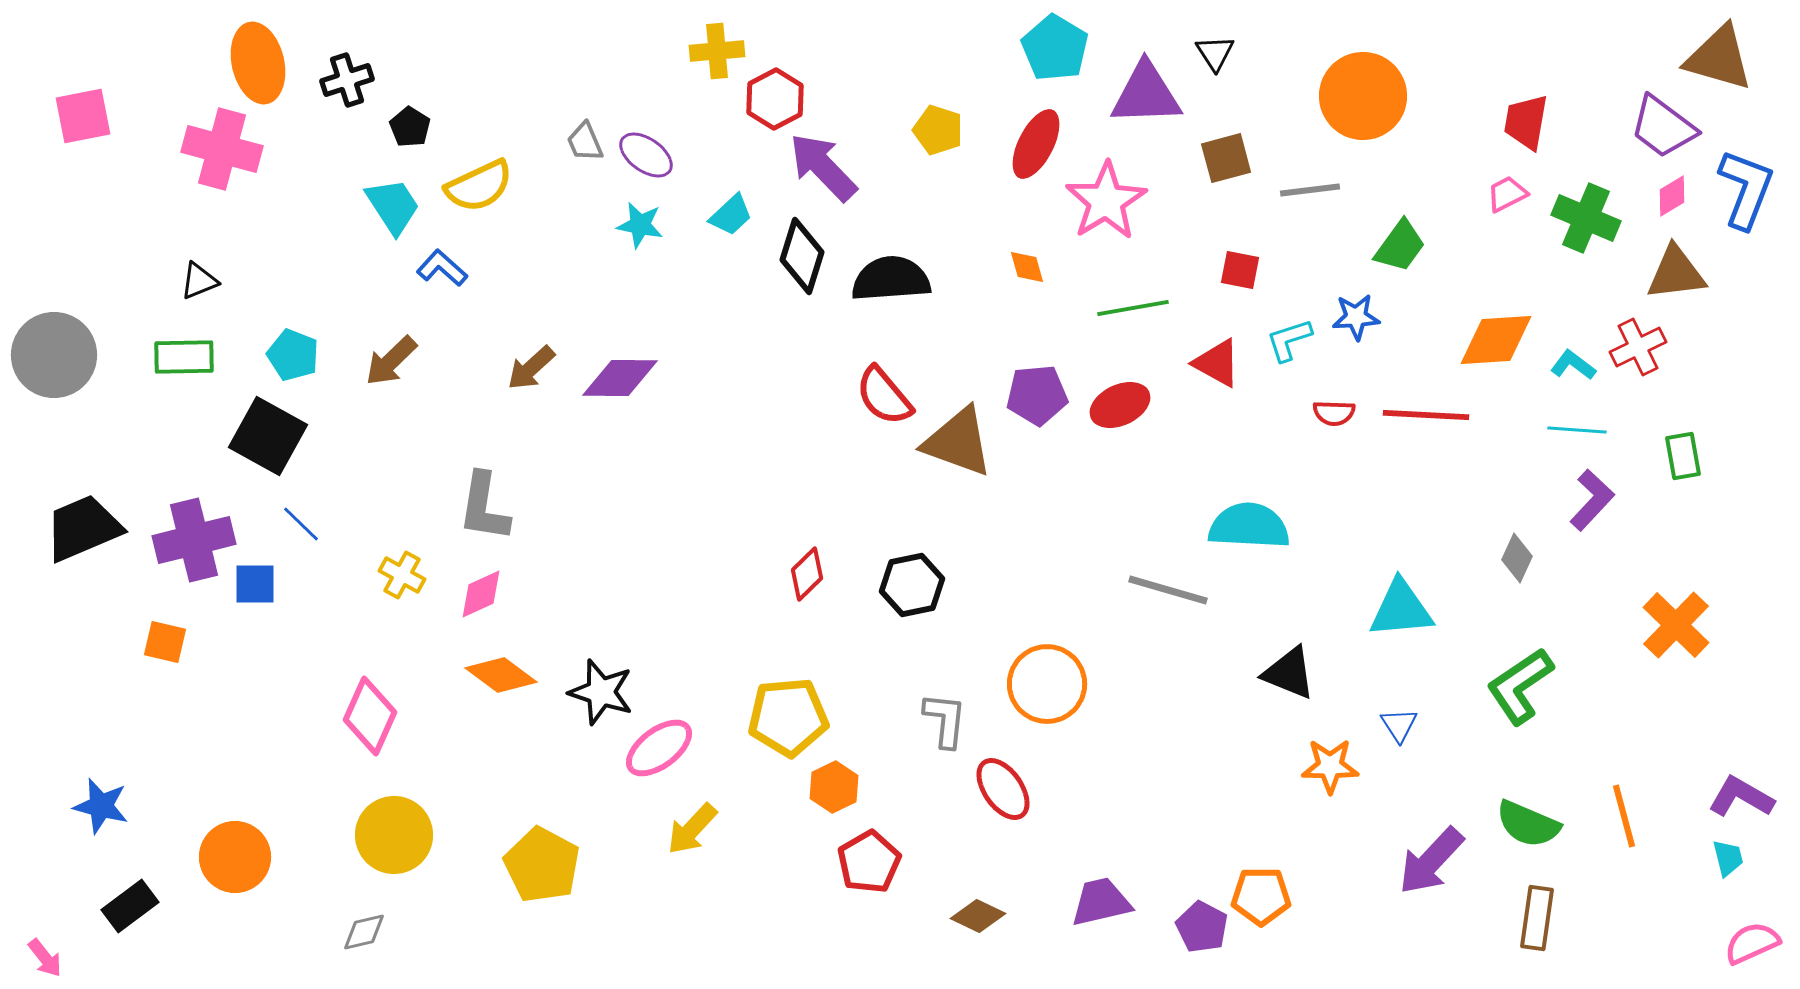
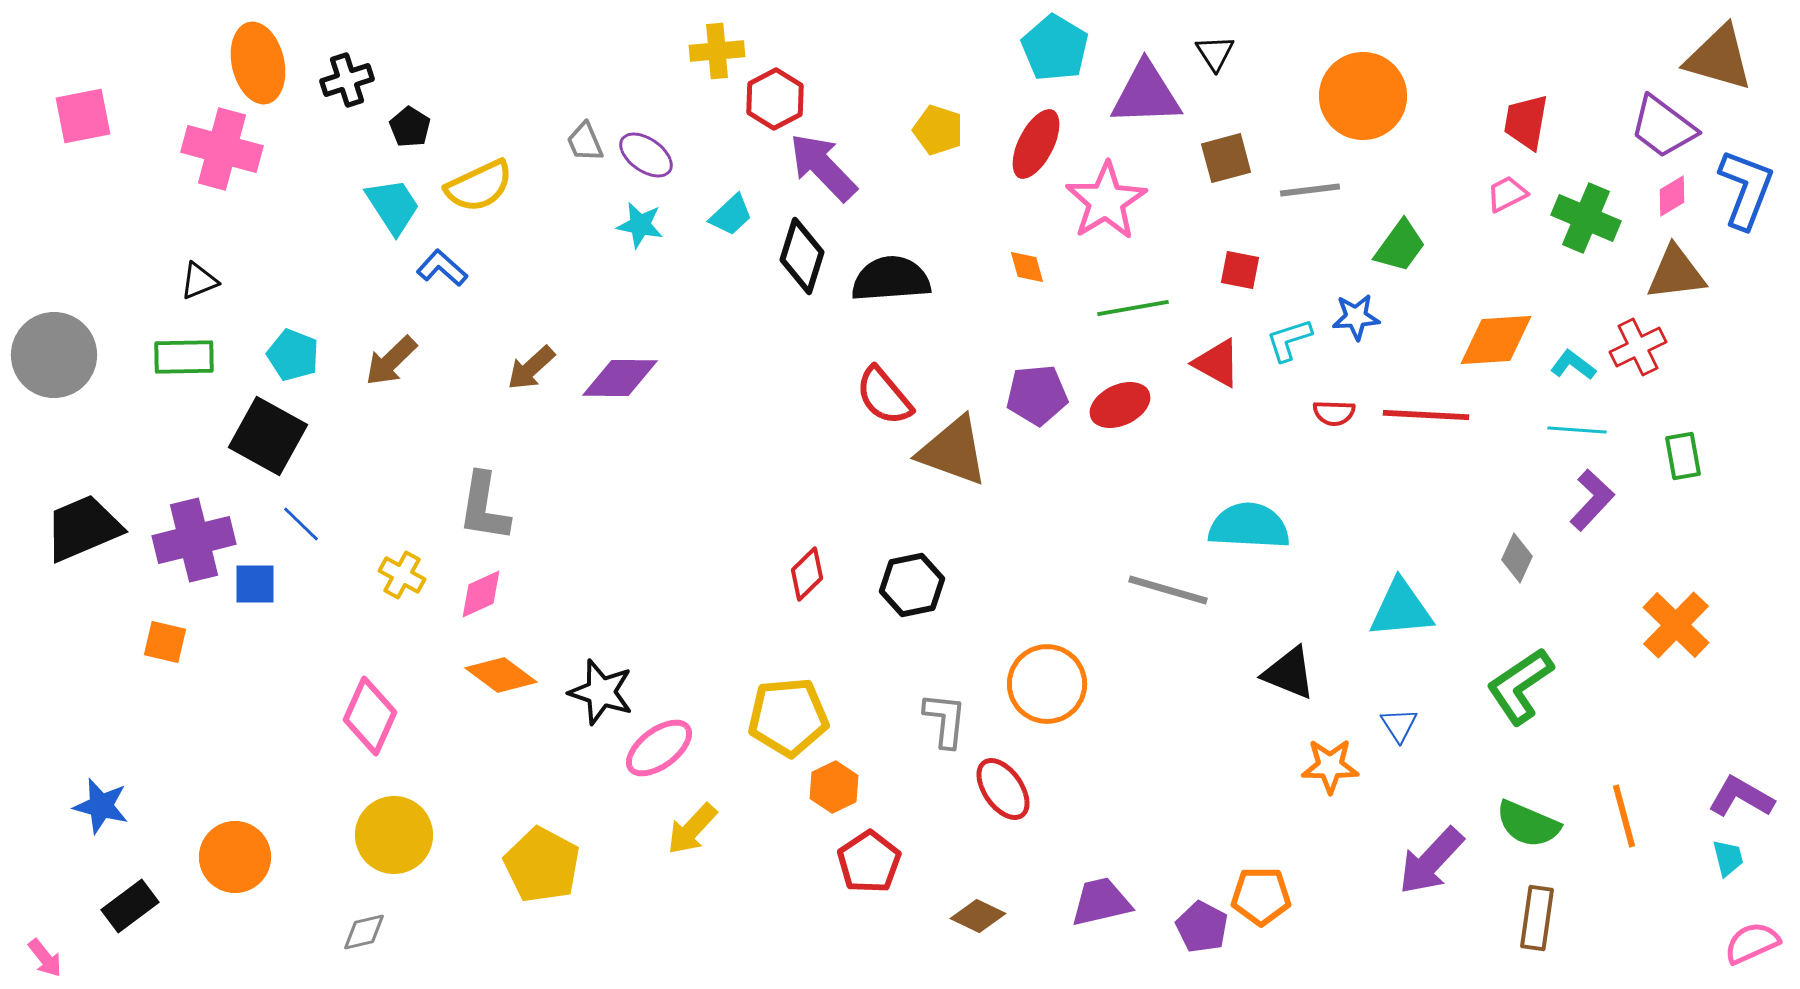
brown triangle at (958, 442): moved 5 px left, 9 px down
red pentagon at (869, 862): rotated 4 degrees counterclockwise
